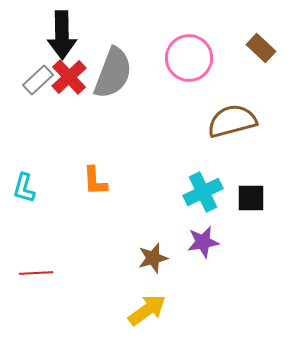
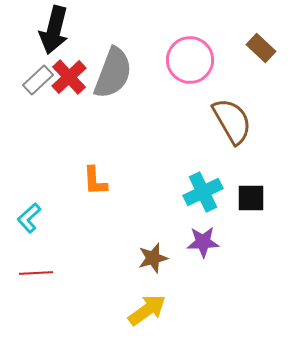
black arrow: moved 8 px left, 5 px up; rotated 15 degrees clockwise
pink circle: moved 1 px right, 2 px down
brown semicircle: rotated 75 degrees clockwise
cyan L-shape: moved 5 px right, 30 px down; rotated 32 degrees clockwise
purple star: rotated 8 degrees clockwise
